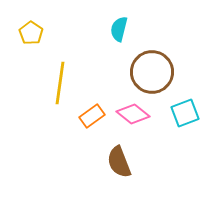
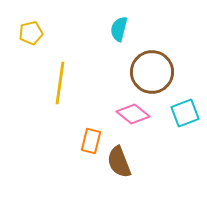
yellow pentagon: rotated 25 degrees clockwise
orange rectangle: moved 1 px left, 25 px down; rotated 40 degrees counterclockwise
